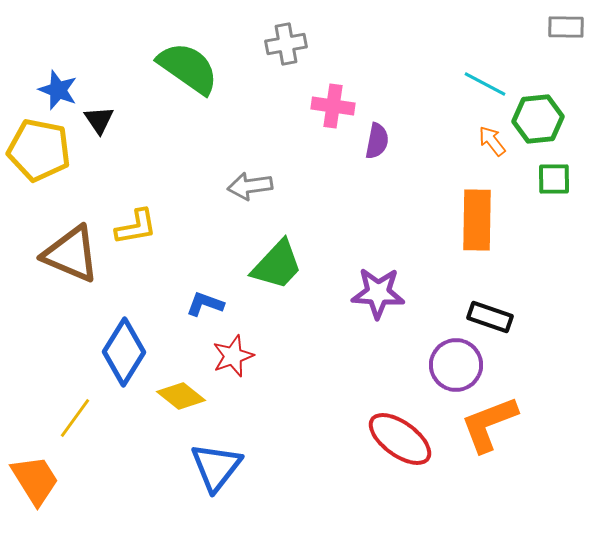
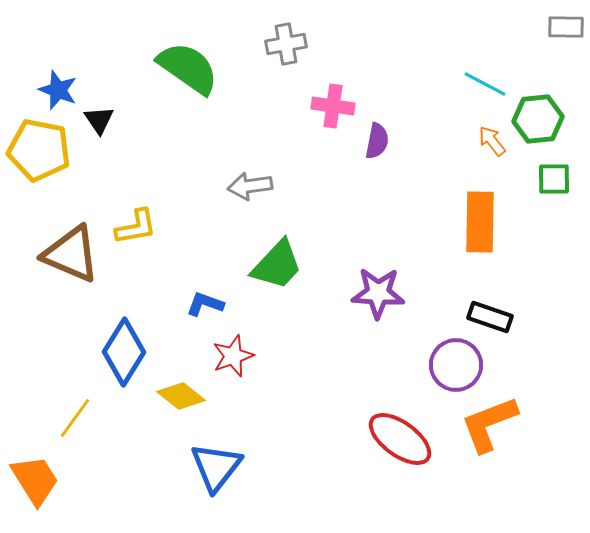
orange rectangle: moved 3 px right, 2 px down
